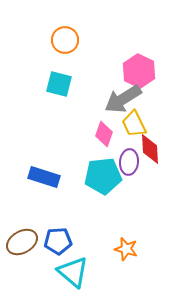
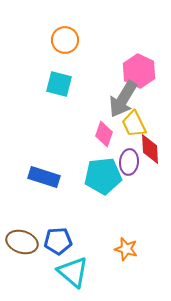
gray arrow: rotated 27 degrees counterclockwise
brown ellipse: rotated 48 degrees clockwise
